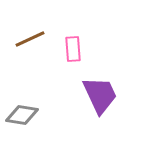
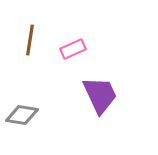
brown line: moved 1 px down; rotated 56 degrees counterclockwise
pink rectangle: rotated 70 degrees clockwise
